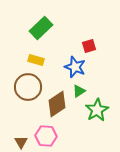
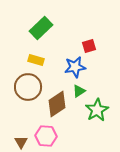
blue star: rotated 30 degrees counterclockwise
